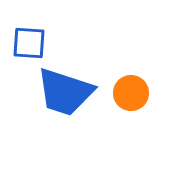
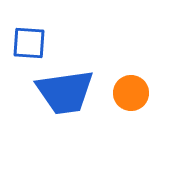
blue trapezoid: rotated 26 degrees counterclockwise
